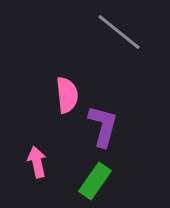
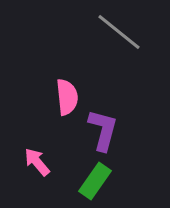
pink semicircle: moved 2 px down
purple L-shape: moved 4 px down
pink arrow: rotated 28 degrees counterclockwise
